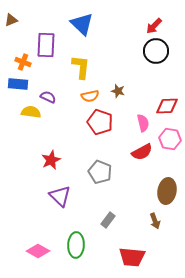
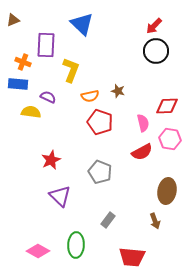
brown triangle: moved 2 px right
yellow L-shape: moved 10 px left, 3 px down; rotated 15 degrees clockwise
